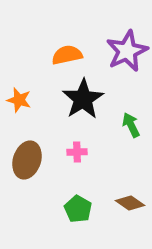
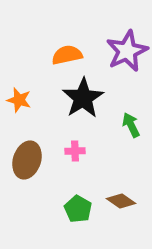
black star: moved 1 px up
pink cross: moved 2 px left, 1 px up
brown diamond: moved 9 px left, 2 px up
